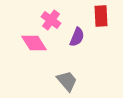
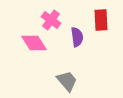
red rectangle: moved 4 px down
purple semicircle: rotated 30 degrees counterclockwise
